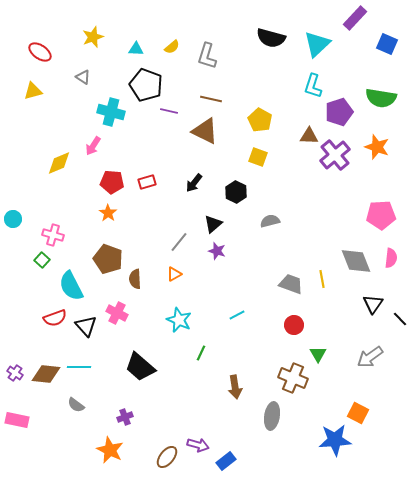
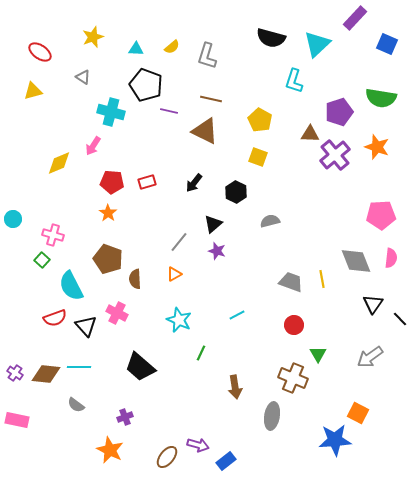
cyan L-shape at (313, 86): moved 19 px left, 5 px up
brown triangle at (309, 136): moved 1 px right, 2 px up
gray trapezoid at (291, 284): moved 2 px up
